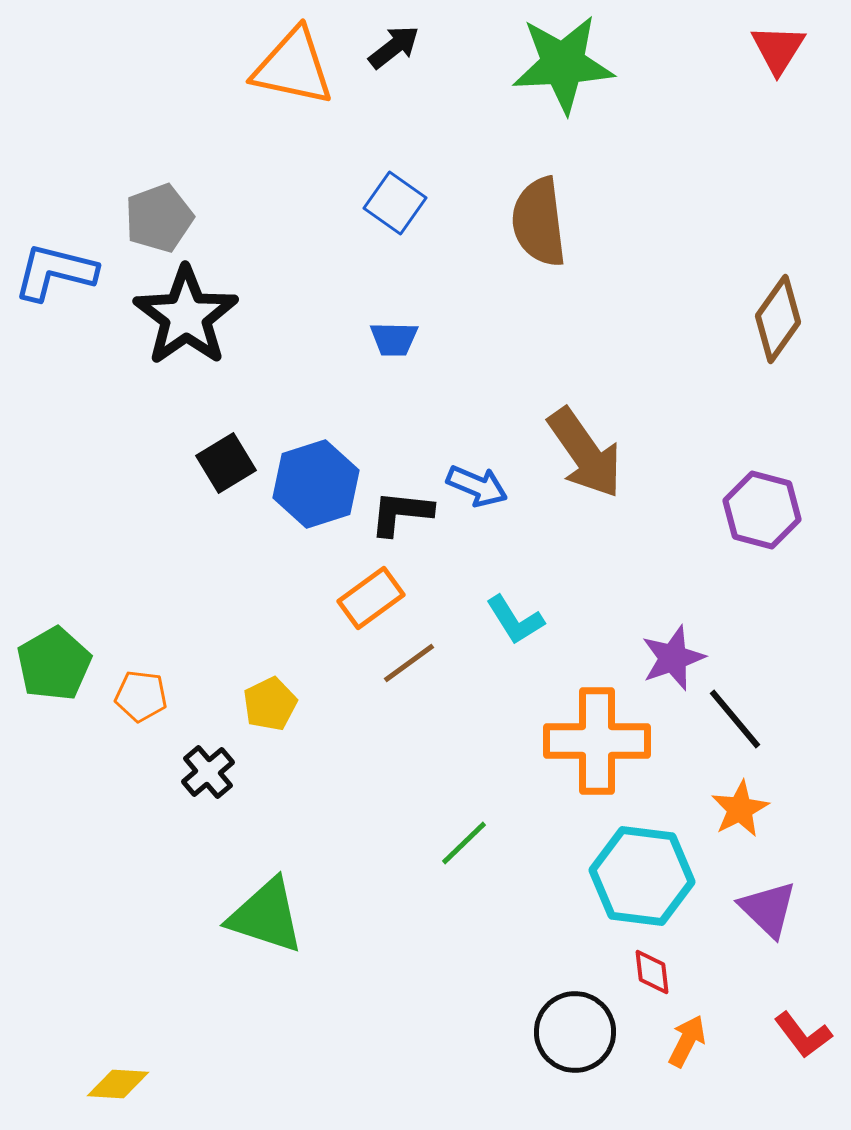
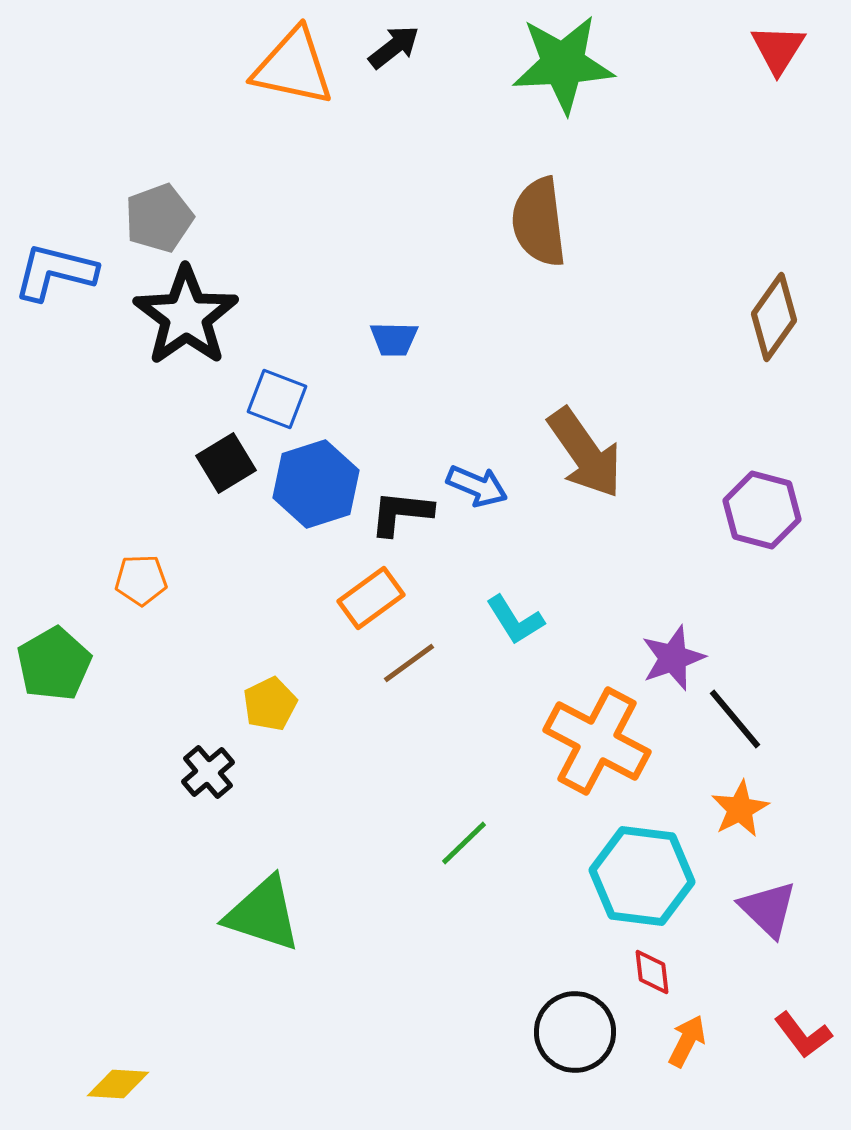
blue square: moved 118 px left, 196 px down; rotated 14 degrees counterclockwise
brown diamond: moved 4 px left, 2 px up
orange pentagon: moved 116 px up; rotated 9 degrees counterclockwise
orange cross: rotated 28 degrees clockwise
green triangle: moved 3 px left, 2 px up
